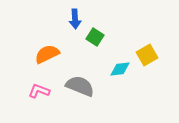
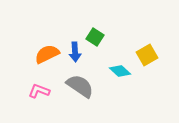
blue arrow: moved 33 px down
cyan diamond: moved 2 px down; rotated 50 degrees clockwise
gray semicircle: rotated 12 degrees clockwise
